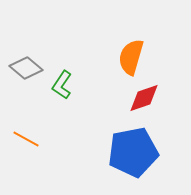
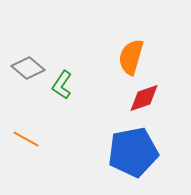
gray diamond: moved 2 px right
